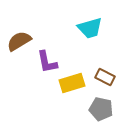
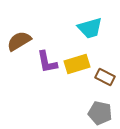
yellow rectangle: moved 5 px right, 19 px up
gray pentagon: moved 1 px left, 4 px down
